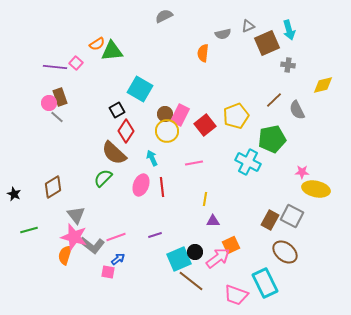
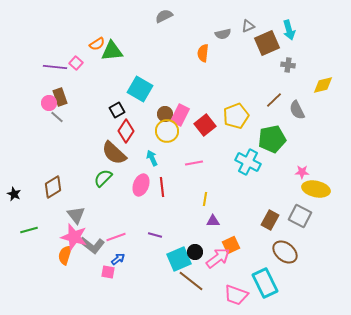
gray square at (292, 216): moved 8 px right
purple line at (155, 235): rotated 32 degrees clockwise
